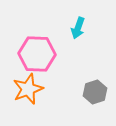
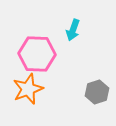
cyan arrow: moved 5 px left, 2 px down
gray hexagon: moved 2 px right
